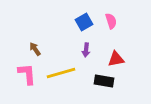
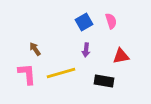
red triangle: moved 5 px right, 3 px up
